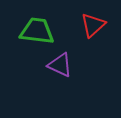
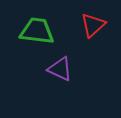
purple triangle: moved 4 px down
